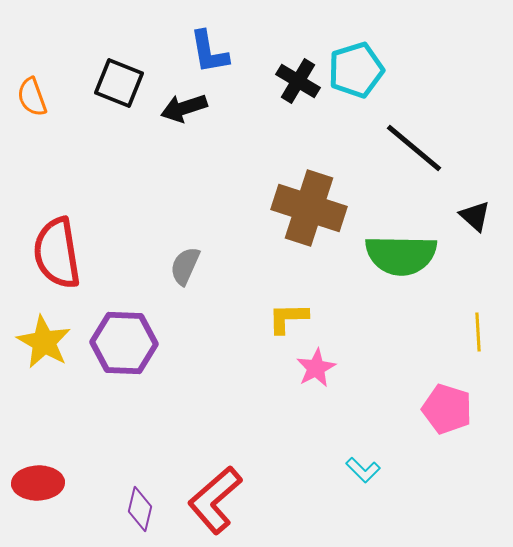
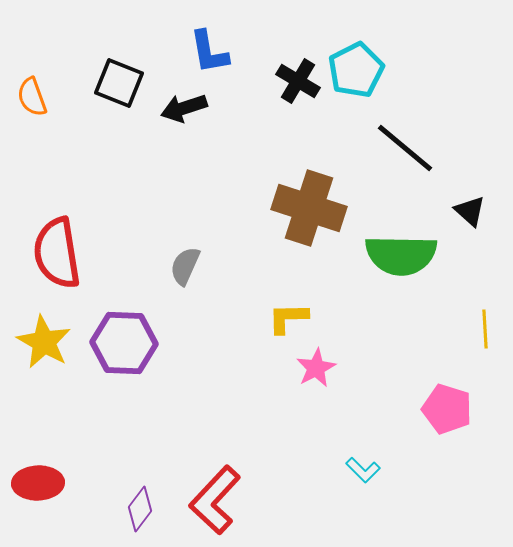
cyan pentagon: rotated 10 degrees counterclockwise
black line: moved 9 px left
black triangle: moved 5 px left, 5 px up
yellow line: moved 7 px right, 3 px up
red L-shape: rotated 6 degrees counterclockwise
purple diamond: rotated 24 degrees clockwise
